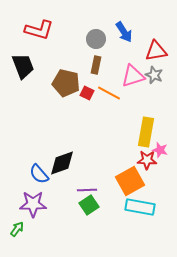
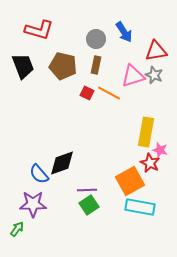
brown pentagon: moved 3 px left, 17 px up
red star: moved 3 px right, 3 px down; rotated 24 degrees clockwise
